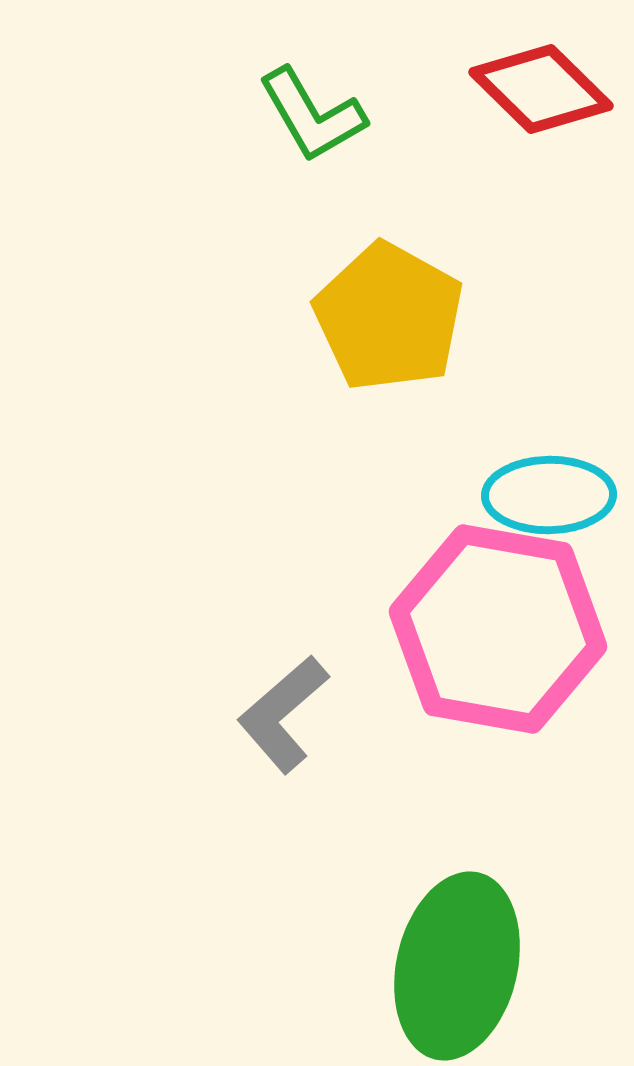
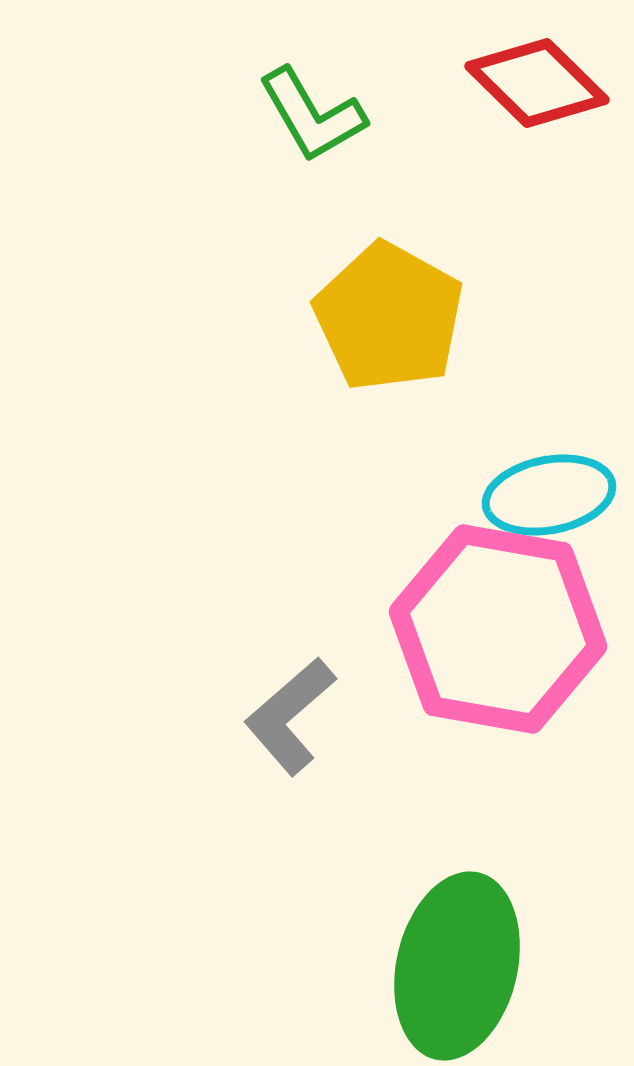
red diamond: moved 4 px left, 6 px up
cyan ellipse: rotated 10 degrees counterclockwise
gray L-shape: moved 7 px right, 2 px down
